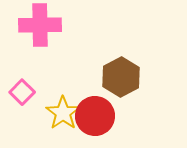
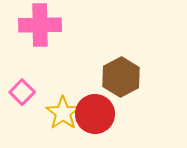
red circle: moved 2 px up
